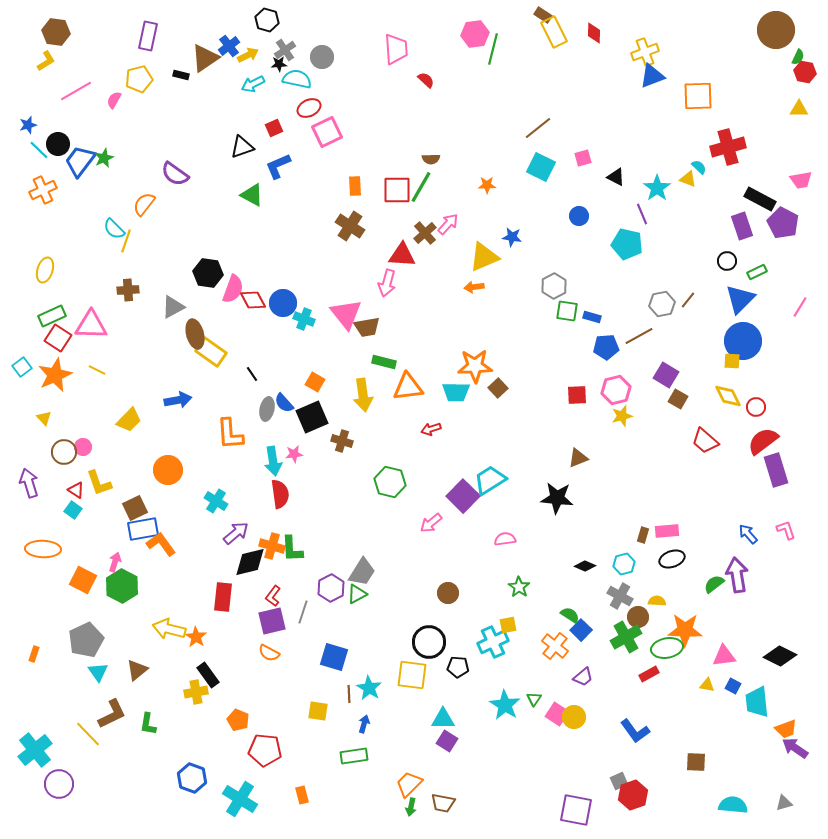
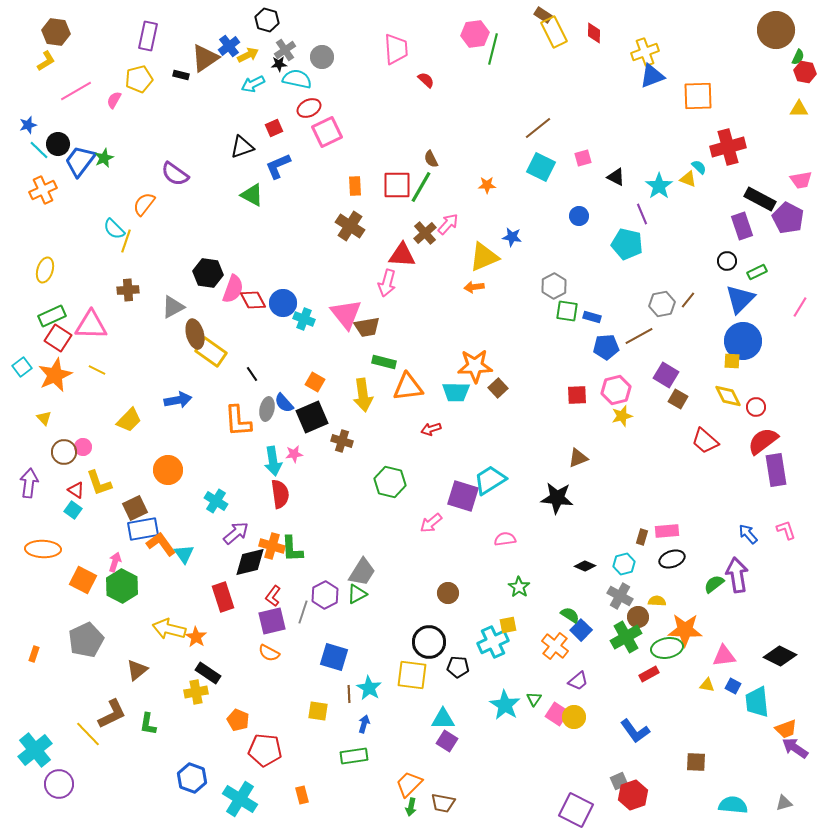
brown semicircle at (431, 159): rotated 66 degrees clockwise
cyan star at (657, 188): moved 2 px right, 2 px up
red square at (397, 190): moved 5 px up
purple pentagon at (783, 223): moved 5 px right, 5 px up
orange L-shape at (230, 434): moved 8 px right, 13 px up
purple rectangle at (776, 470): rotated 8 degrees clockwise
purple arrow at (29, 483): rotated 24 degrees clockwise
purple square at (463, 496): rotated 28 degrees counterclockwise
brown rectangle at (643, 535): moved 1 px left, 2 px down
purple hexagon at (331, 588): moved 6 px left, 7 px down
red rectangle at (223, 597): rotated 24 degrees counterclockwise
cyan triangle at (98, 672): moved 86 px right, 118 px up
black rectangle at (208, 675): moved 2 px up; rotated 20 degrees counterclockwise
purple trapezoid at (583, 677): moved 5 px left, 4 px down
purple square at (576, 810): rotated 16 degrees clockwise
